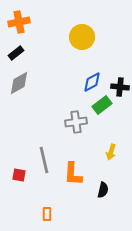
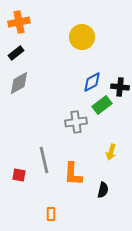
orange rectangle: moved 4 px right
